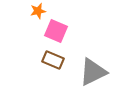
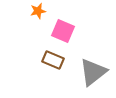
pink square: moved 7 px right
gray triangle: rotated 12 degrees counterclockwise
